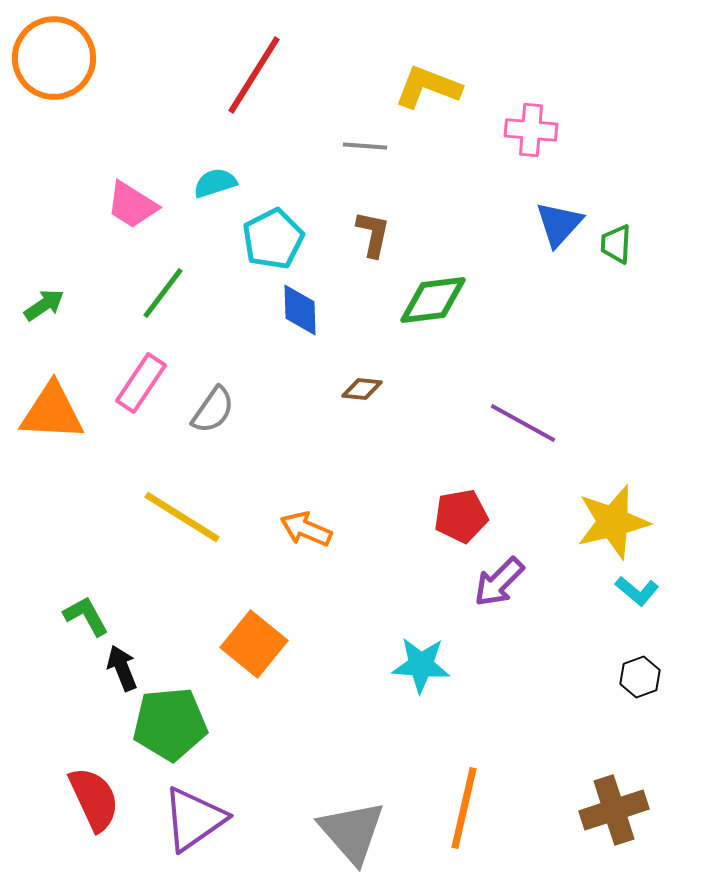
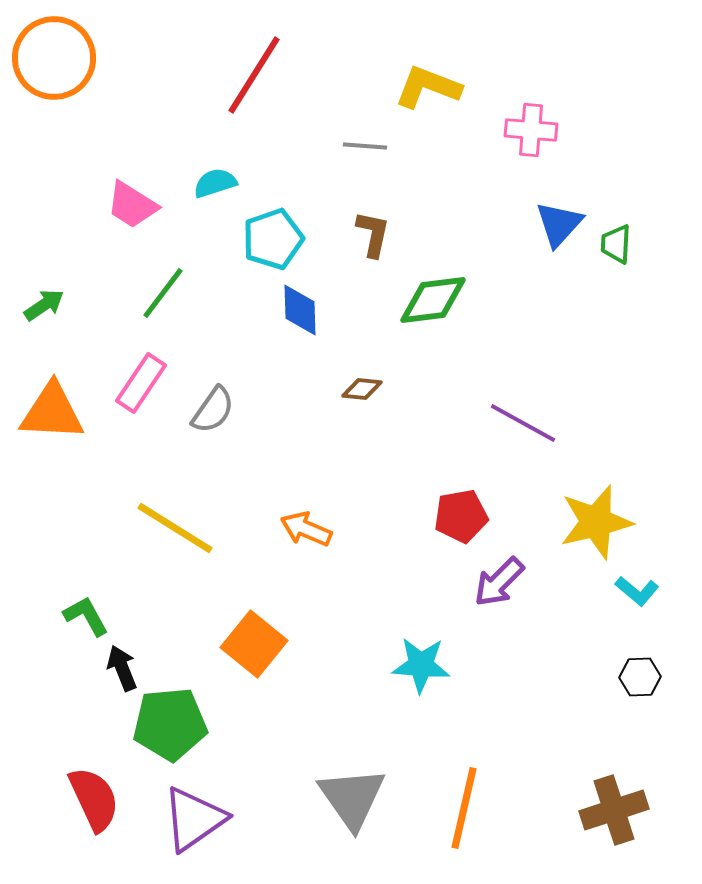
cyan pentagon: rotated 8 degrees clockwise
yellow line: moved 7 px left, 11 px down
yellow star: moved 17 px left
black hexagon: rotated 18 degrees clockwise
gray triangle: moved 34 px up; rotated 6 degrees clockwise
